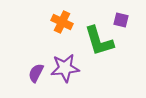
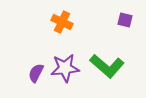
purple square: moved 4 px right
green L-shape: moved 8 px right, 25 px down; rotated 32 degrees counterclockwise
